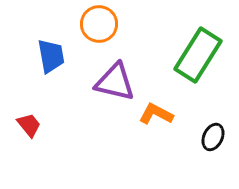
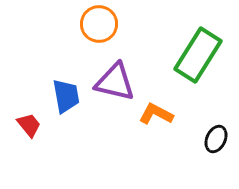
blue trapezoid: moved 15 px right, 40 px down
black ellipse: moved 3 px right, 2 px down
